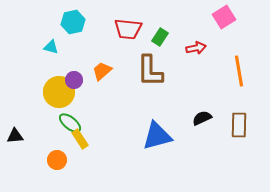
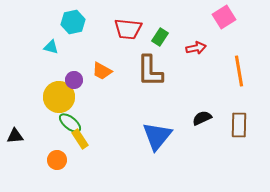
orange trapezoid: rotated 110 degrees counterclockwise
yellow circle: moved 5 px down
blue triangle: rotated 36 degrees counterclockwise
